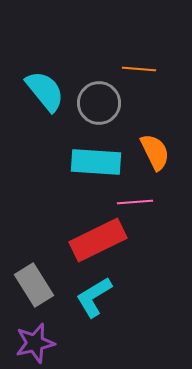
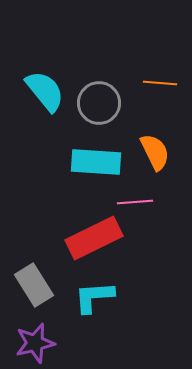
orange line: moved 21 px right, 14 px down
red rectangle: moved 4 px left, 2 px up
cyan L-shape: rotated 27 degrees clockwise
